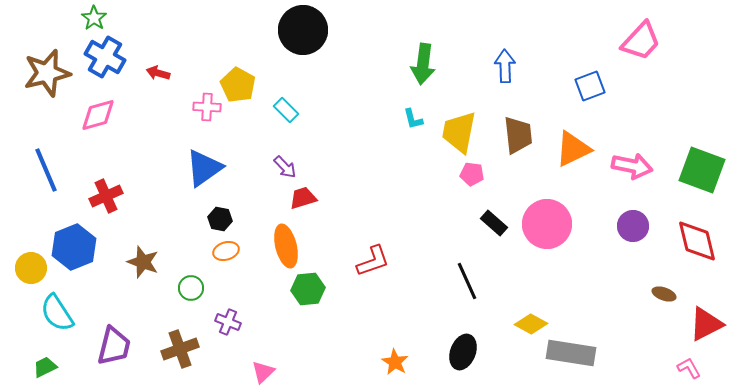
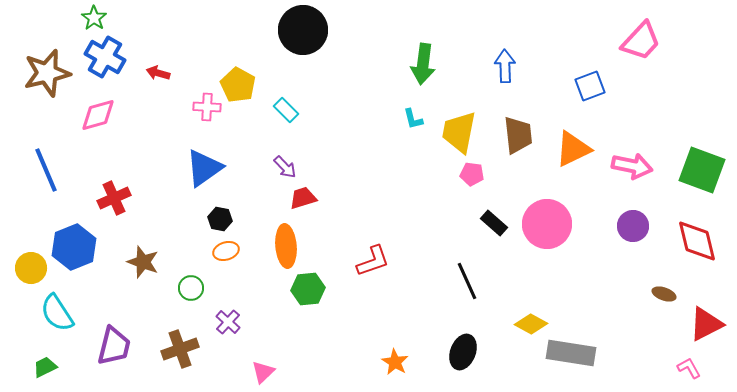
red cross at (106, 196): moved 8 px right, 2 px down
orange ellipse at (286, 246): rotated 9 degrees clockwise
purple cross at (228, 322): rotated 20 degrees clockwise
